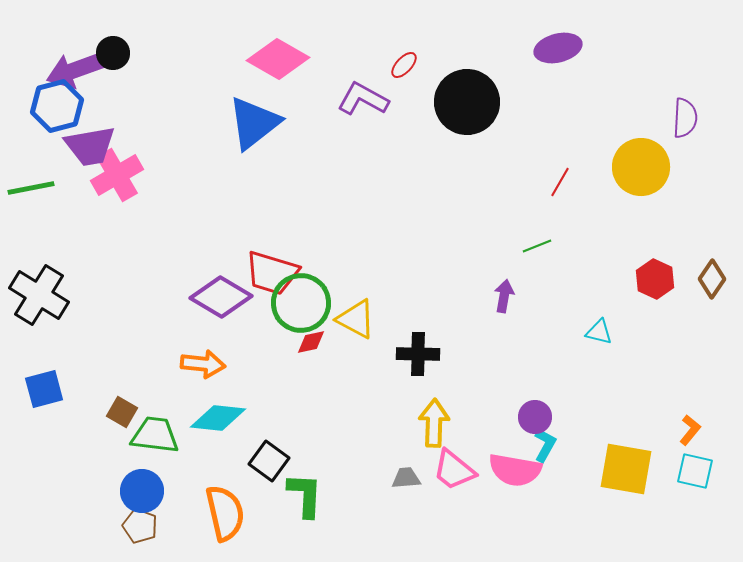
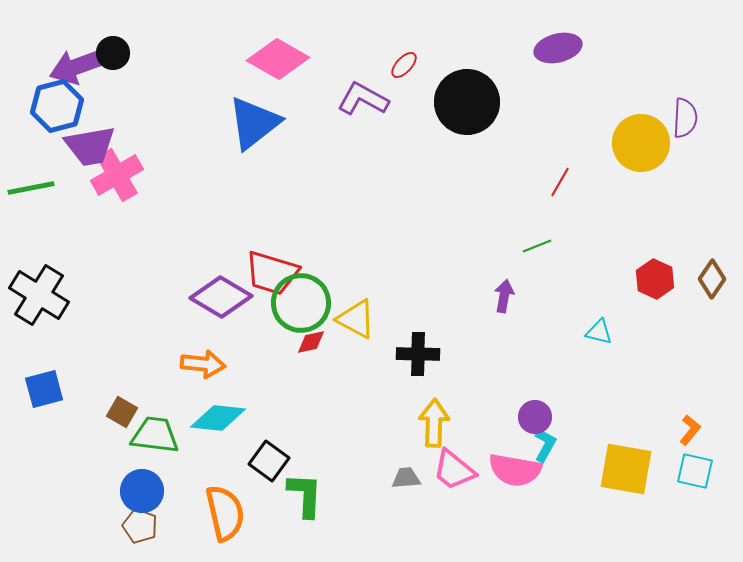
purple arrow at (75, 70): moved 3 px right, 4 px up
yellow circle at (641, 167): moved 24 px up
